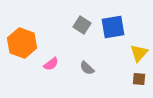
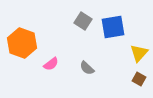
gray square: moved 1 px right, 4 px up
brown square: rotated 24 degrees clockwise
